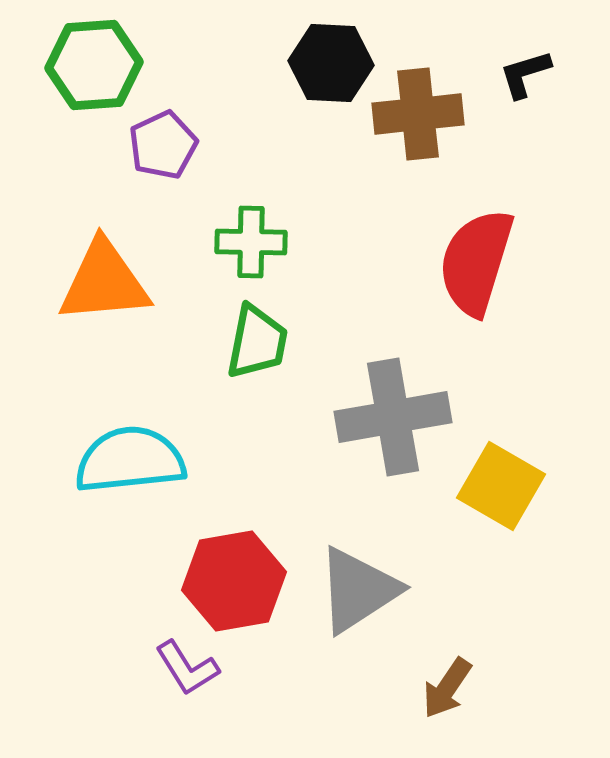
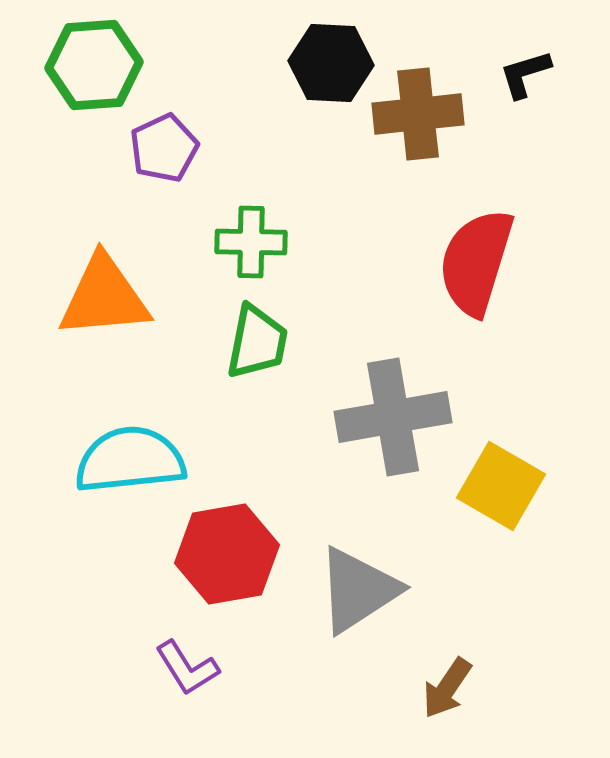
purple pentagon: moved 1 px right, 3 px down
orange triangle: moved 15 px down
red hexagon: moved 7 px left, 27 px up
